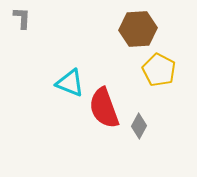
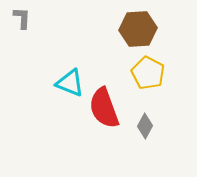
yellow pentagon: moved 11 px left, 3 px down
gray diamond: moved 6 px right
